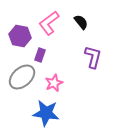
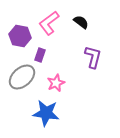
black semicircle: rotated 14 degrees counterclockwise
pink star: moved 2 px right
